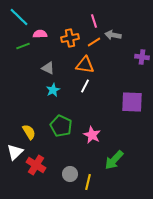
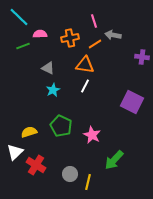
orange line: moved 1 px right, 2 px down
purple square: rotated 25 degrees clockwise
yellow semicircle: rotated 77 degrees counterclockwise
